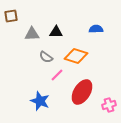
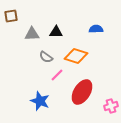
pink cross: moved 2 px right, 1 px down
